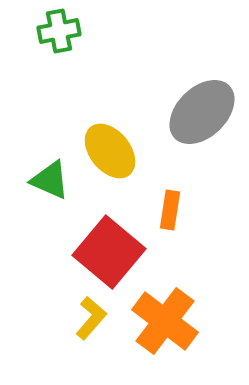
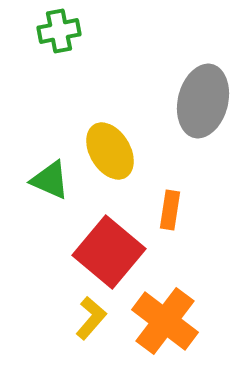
gray ellipse: moved 1 px right, 11 px up; rotated 32 degrees counterclockwise
yellow ellipse: rotated 8 degrees clockwise
